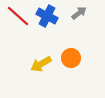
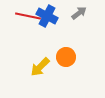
red line: moved 10 px right; rotated 30 degrees counterclockwise
orange circle: moved 5 px left, 1 px up
yellow arrow: moved 1 px left, 3 px down; rotated 15 degrees counterclockwise
